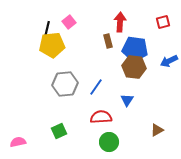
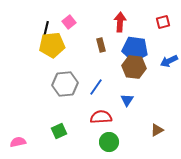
black line: moved 1 px left
brown rectangle: moved 7 px left, 4 px down
